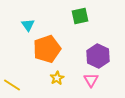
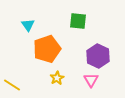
green square: moved 2 px left, 5 px down; rotated 18 degrees clockwise
